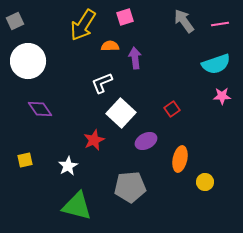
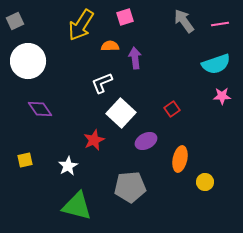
yellow arrow: moved 2 px left
